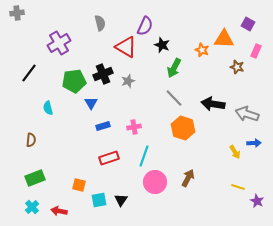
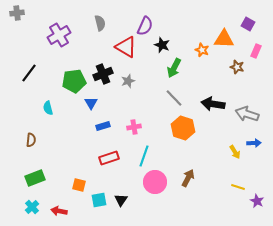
purple cross: moved 8 px up
